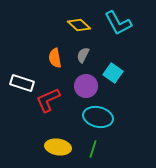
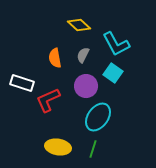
cyan L-shape: moved 2 px left, 21 px down
cyan ellipse: rotated 68 degrees counterclockwise
